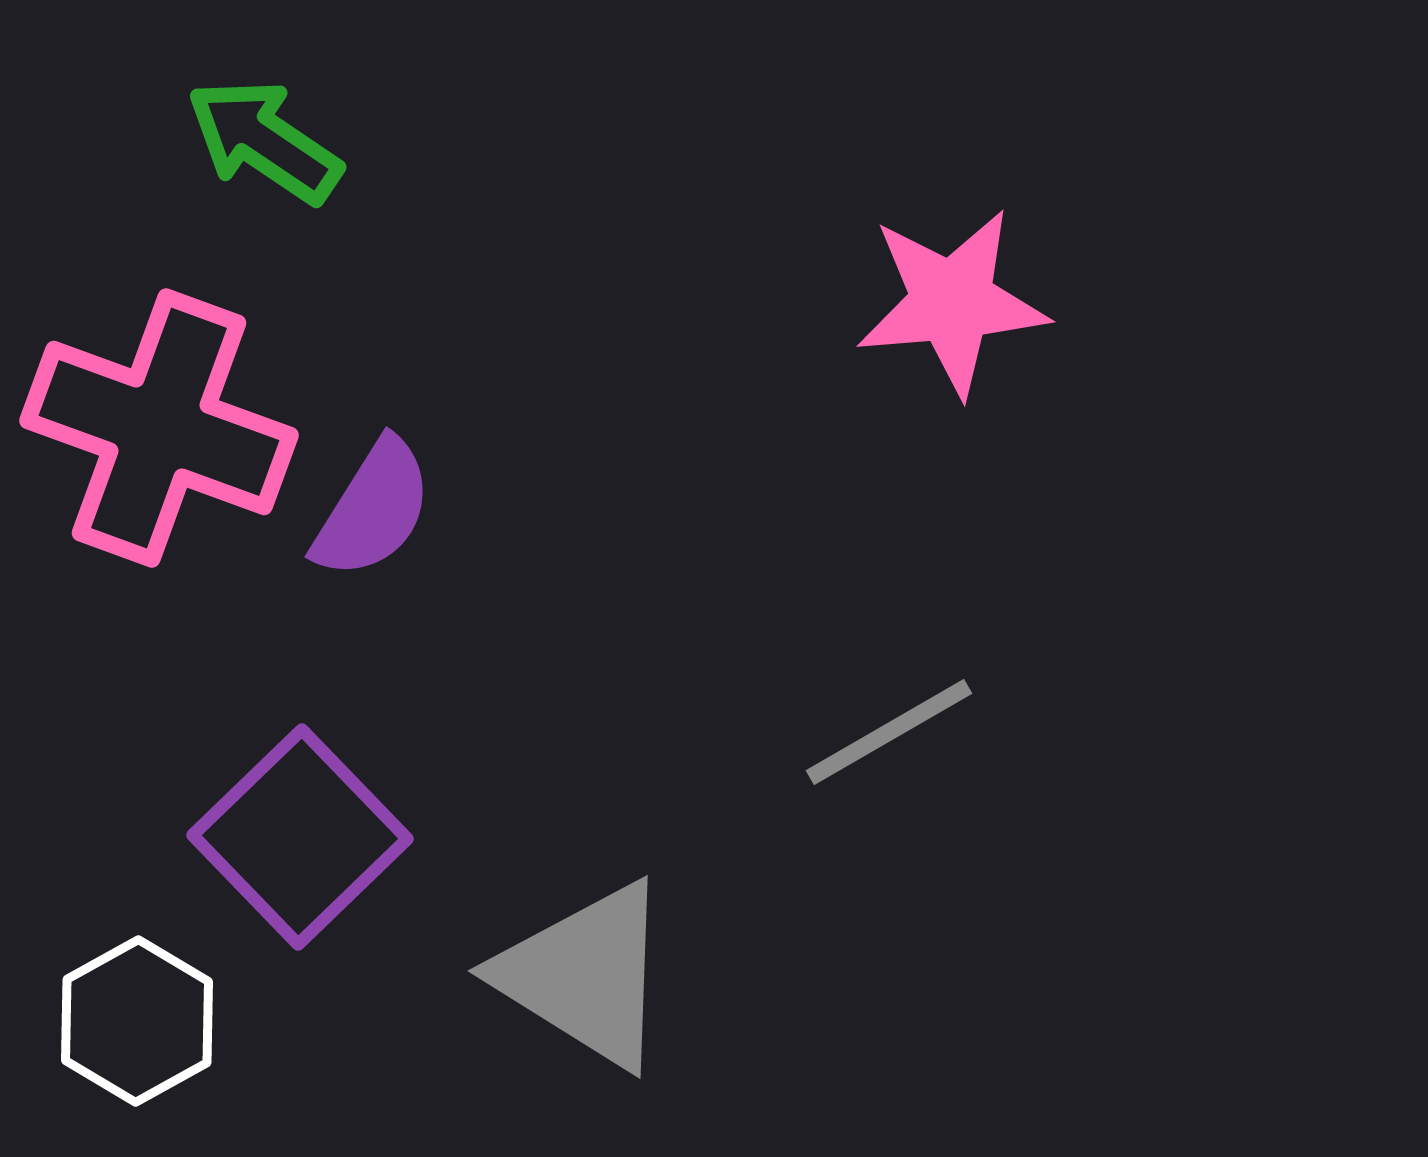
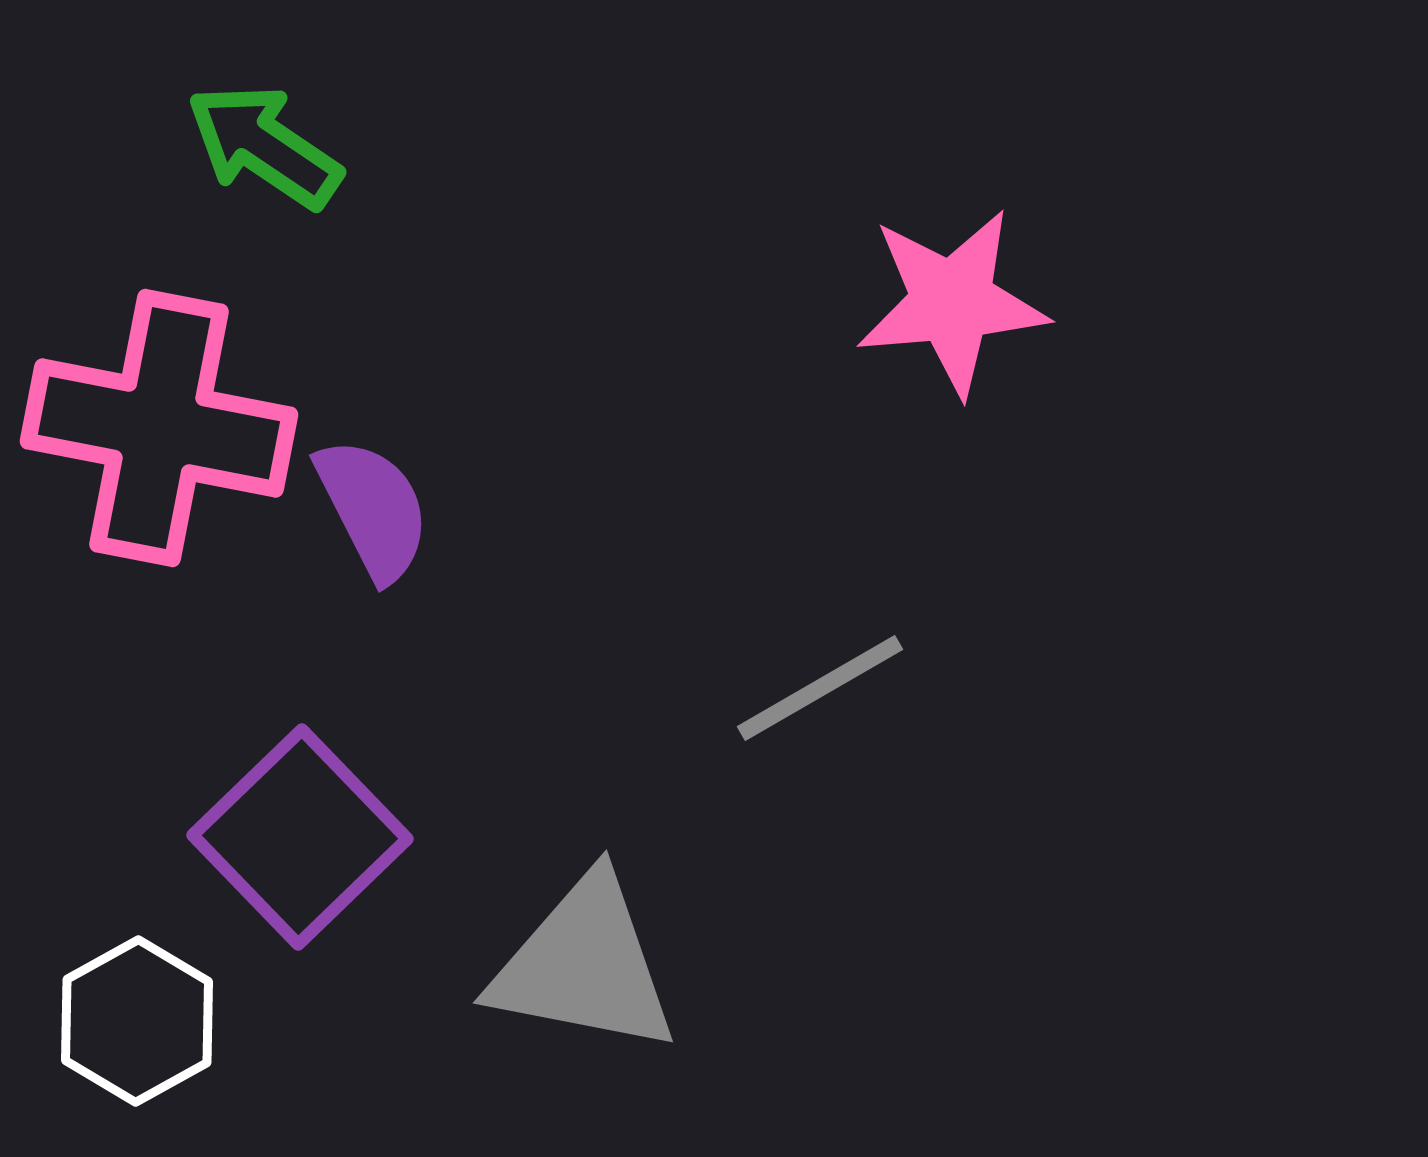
green arrow: moved 5 px down
pink cross: rotated 9 degrees counterclockwise
purple semicircle: rotated 59 degrees counterclockwise
gray line: moved 69 px left, 44 px up
gray triangle: moved 1 px left, 10 px up; rotated 21 degrees counterclockwise
